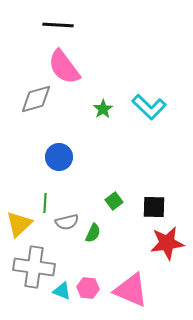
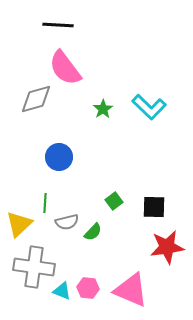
pink semicircle: moved 1 px right, 1 px down
green semicircle: moved 1 px up; rotated 18 degrees clockwise
red star: moved 4 px down
